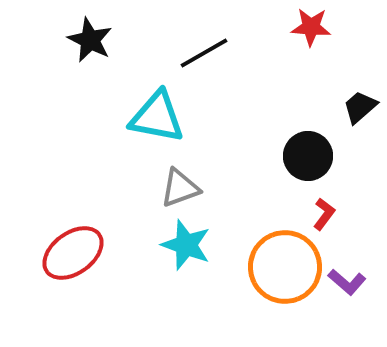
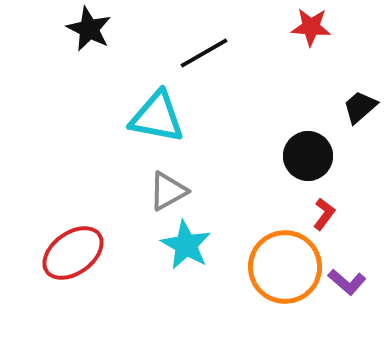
black star: moved 1 px left, 11 px up
gray triangle: moved 12 px left, 3 px down; rotated 9 degrees counterclockwise
cyan star: rotated 9 degrees clockwise
